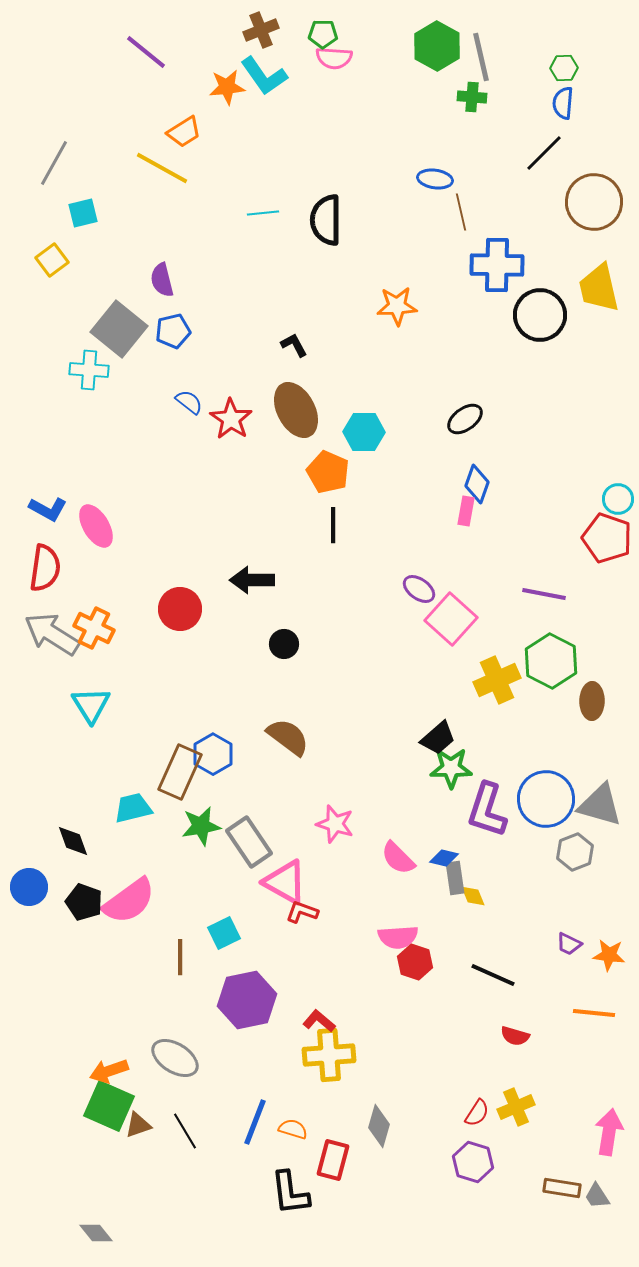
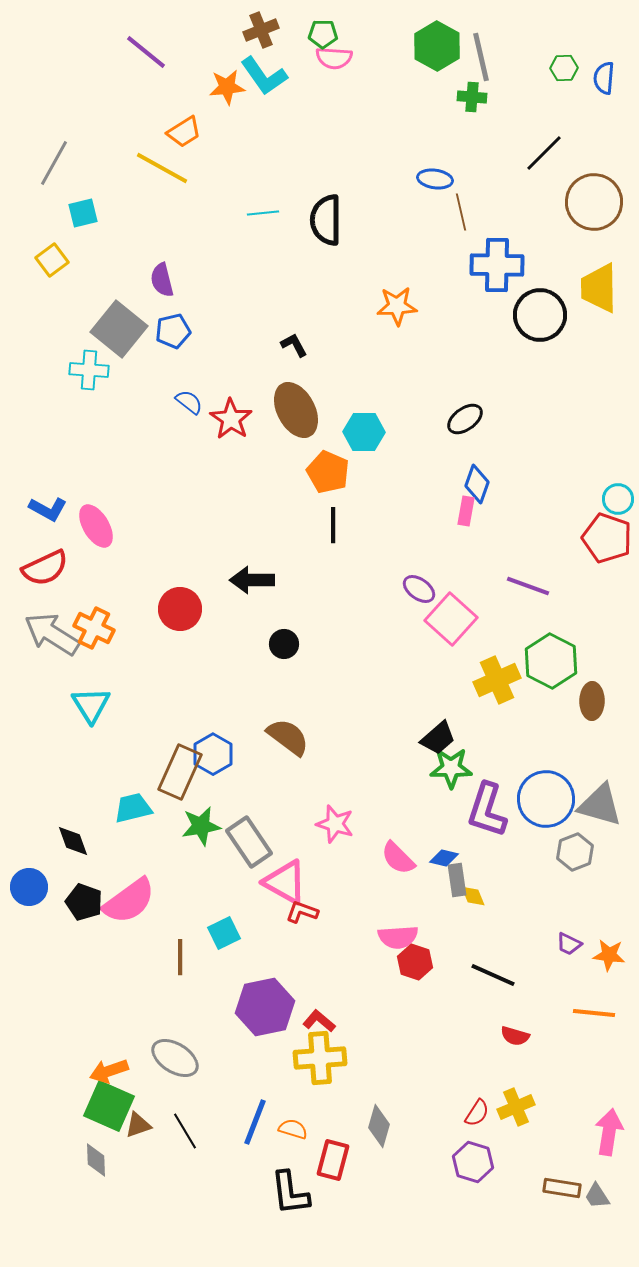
blue semicircle at (563, 103): moved 41 px right, 25 px up
yellow trapezoid at (599, 288): rotated 12 degrees clockwise
red semicircle at (45, 568): rotated 57 degrees clockwise
purple line at (544, 594): moved 16 px left, 8 px up; rotated 9 degrees clockwise
gray rectangle at (455, 878): moved 2 px right, 2 px down
purple hexagon at (247, 1000): moved 18 px right, 7 px down
yellow cross at (329, 1055): moved 9 px left, 3 px down
gray diamond at (96, 1233): moved 73 px up; rotated 36 degrees clockwise
